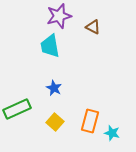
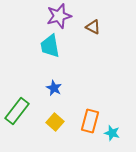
green rectangle: moved 2 px down; rotated 28 degrees counterclockwise
